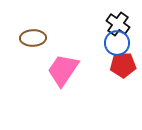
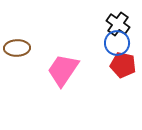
brown ellipse: moved 16 px left, 10 px down
red pentagon: rotated 15 degrees clockwise
